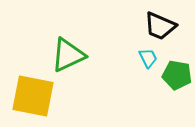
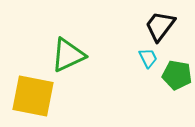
black trapezoid: rotated 104 degrees clockwise
